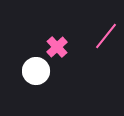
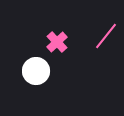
pink cross: moved 5 px up
